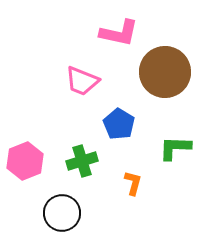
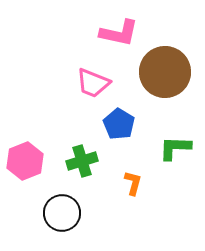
pink trapezoid: moved 11 px right, 2 px down
